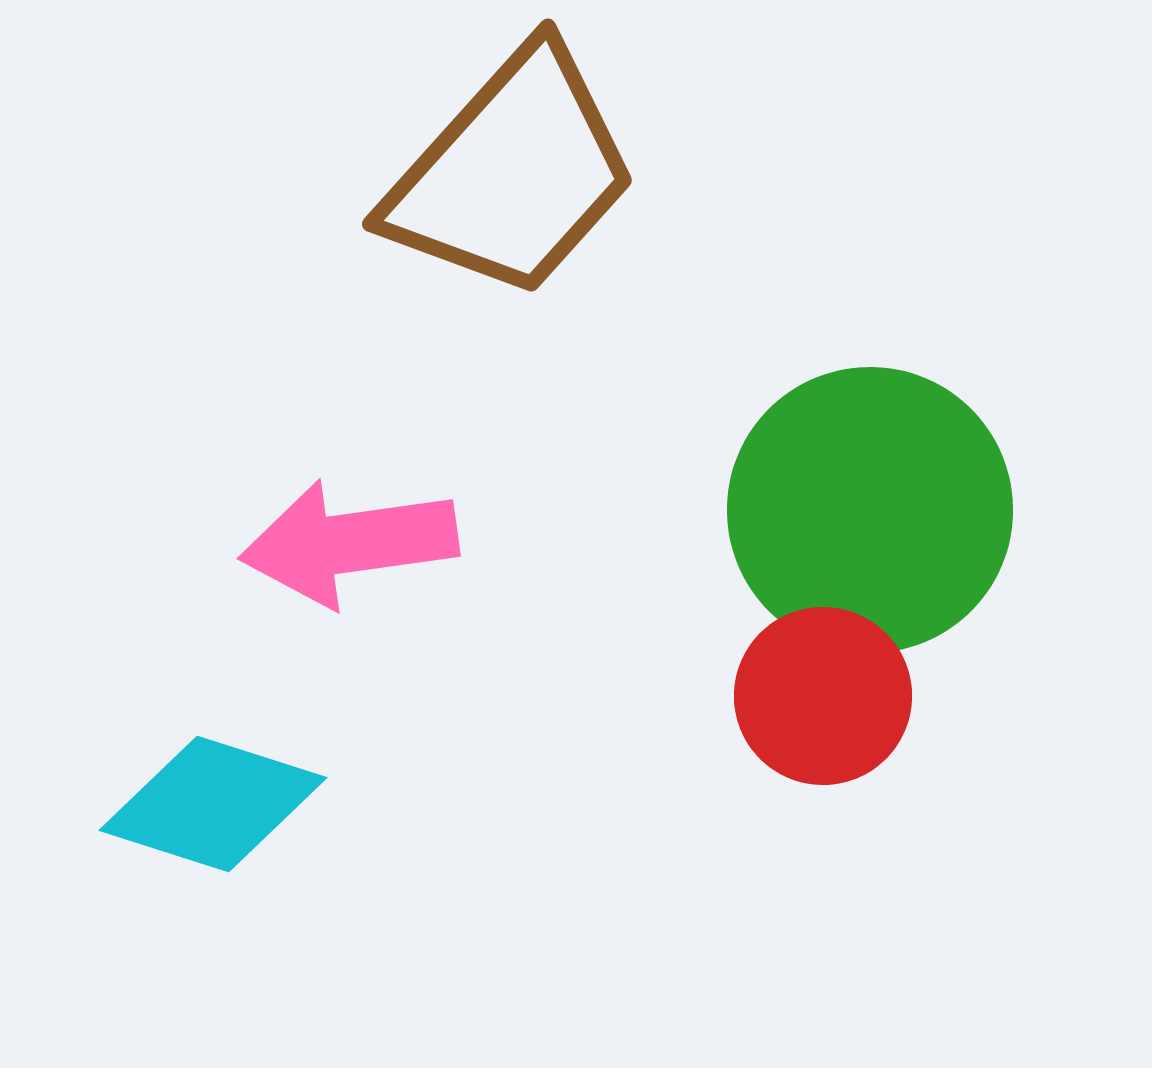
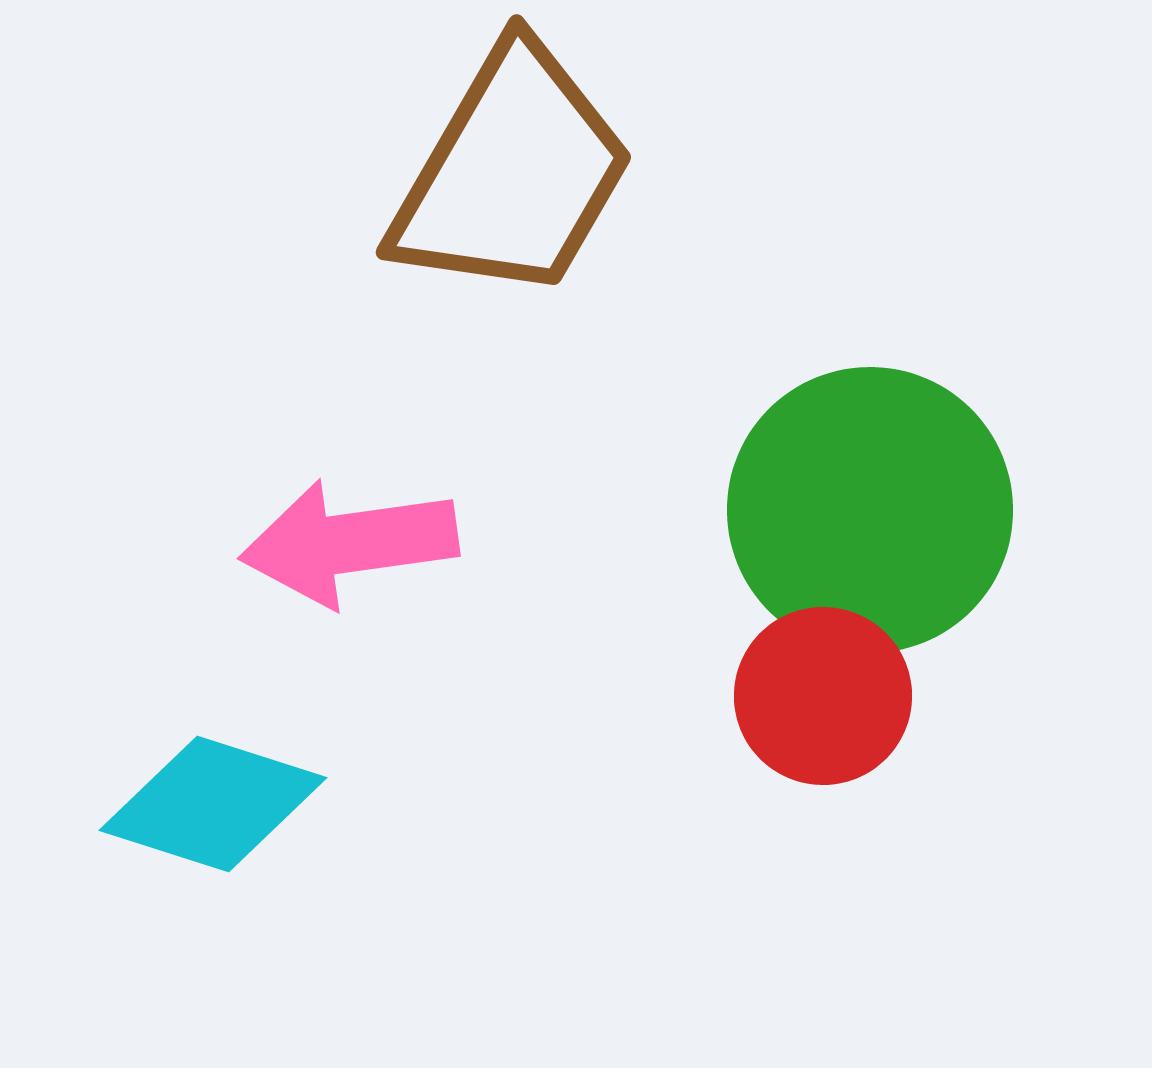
brown trapezoid: rotated 12 degrees counterclockwise
